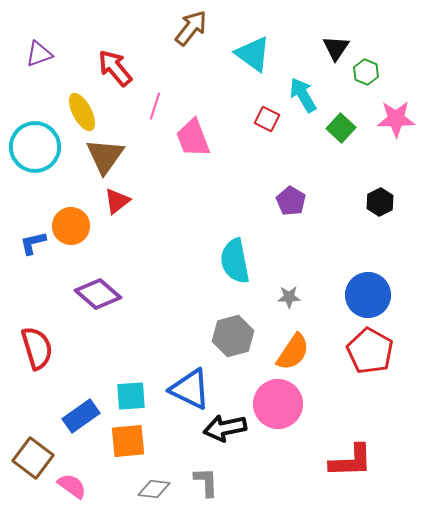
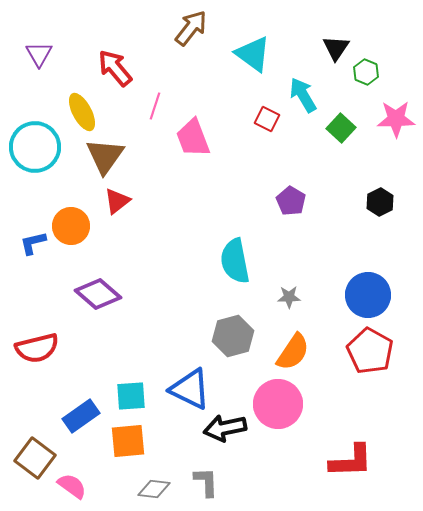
purple triangle: rotated 40 degrees counterclockwise
red semicircle: rotated 93 degrees clockwise
brown square: moved 2 px right
